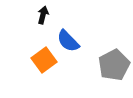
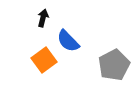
black arrow: moved 3 px down
